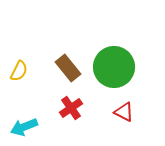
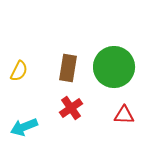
brown rectangle: rotated 48 degrees clockwise
red triangle: moved 3 px down; rotated 25 degrees counterclockwise
